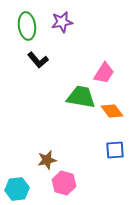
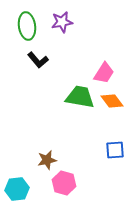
green trapezoid: moved 1 px left
orange diamond: moved 10 px up
